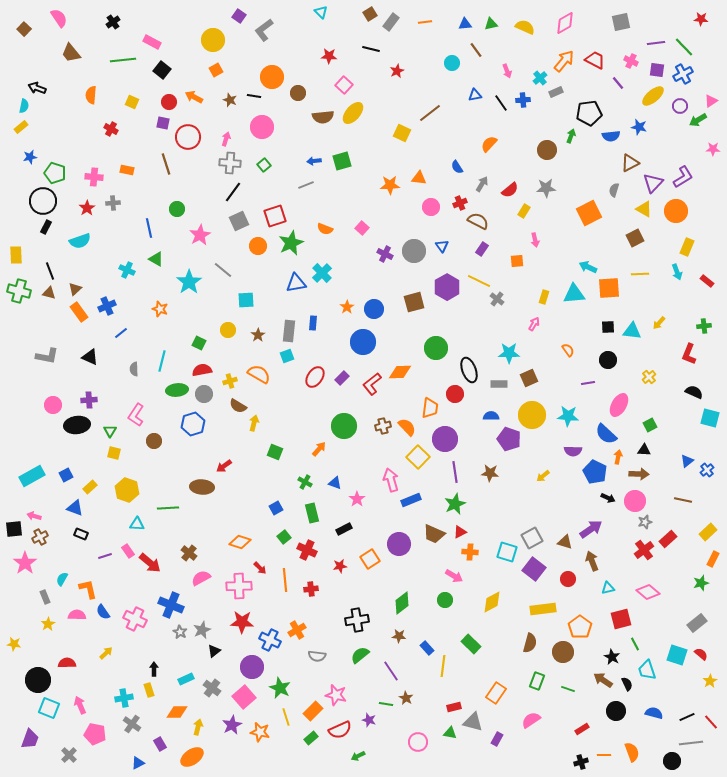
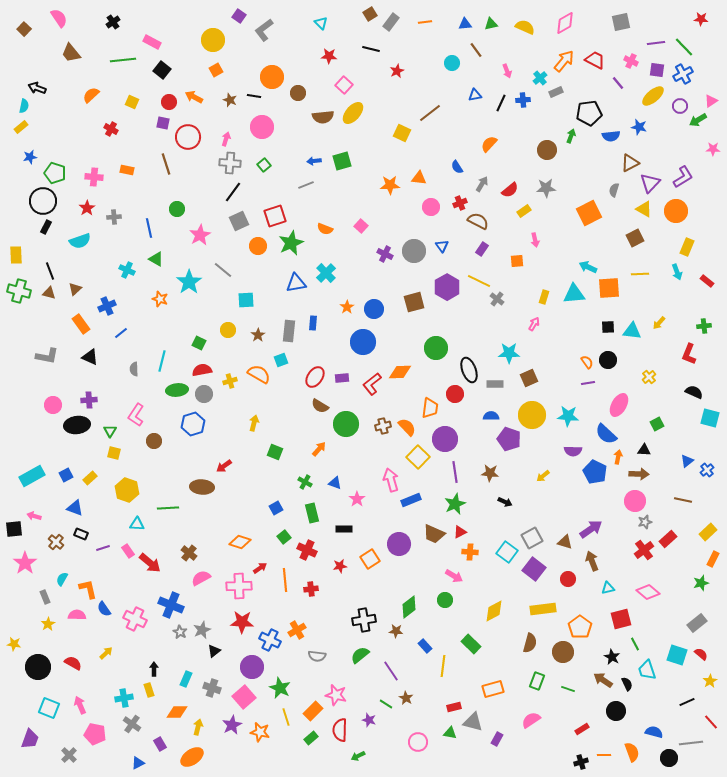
cyan triangle at (321, 12): moved 11 px down
orange semicircle at (91, 95): rotated 42 degrees clockwise
black line at (501, 103): rotated 60 degrees clockwise
purple triangle at (653, 183): moved 3 px left
gray cross at (113, 203): moved 1 px right, 14 px down
yellow rectangle at (524, 211): rotated 24 degrees clockwise
pink square at (362, 228): moved 1 px left, 2 px up
cyan cross at (322, 273): moved 4 px right
orange star at (160, 309): moved 10 px up
orange rectangle at (79, 312): moved 2 px right, 12 px down
orange semicircle at (568, 350): moved 19 px right, 12 px down
cyan square at (287, 356): moved 6 px left, 4 px down
purple rectangle at (342, 378): rotated 40 degrees clockwise
gray rectangle at (499, 384): moved 4 px left
brown semicircle at (238, 406): moved 82 px right
green square at (650, 425): moved 7 px right, 1 px up
green circle at (344, 426): moved 2 px right, 2 px up
yellow rectangle at (90, 487): moved 9 px up
black arrow at (608, 498): moved 103 px left, 4 px down
black rectangle at (344, 529): rotated 28 degrees clockwise
brown cross at (40, 537): moved 16 px right, 5 px down; rotated 21 degrees counterclockwise
cyan square at (507, 552): rotated 20 degrees clockwise
purple line at (105, 556): moved 2 px left, 8 px up
red arrow at (260, 568): rotated 80 degrees counterclockwise
yellow diamond at (492, 602): moved 2 px right, 9 px down
green diamond at (402, 603): moved 7 px right, 4 px down
blue semicircle at (103, 612): moved 1 px right, 3 px up
black cross at (357, 620): moved 7 px right
brown star at (399, 636): moved 3 px left, 5 px up
blue rectangle at (427, 648): moved 2 px left, 2 px up
red semicircle at (67, 663): moved 6 px right; rotated 30 degrees clockwise
cyan rectangle at (186, 679): rotated 42 degrees counterclockwise
black circle at (38, 680): moved 13 px up
gray cross at (212, 688): rotated 18 degrees counterclockwise
orange rectangle at (496, 693): moved 3 px left, 4 px up; rotated 40 degrees clockwise
green line at (386, 704): rotated 24 degrees clockwise
blue semicircle at (654, 713): moved 19 px down
black line at (687, 717): moved 15 px up
red semicircle at (340, 730): rotated 115 degrees clockwise
black circle at (672, 761): moved 3 px left, 3 px up
